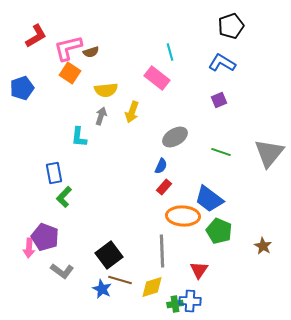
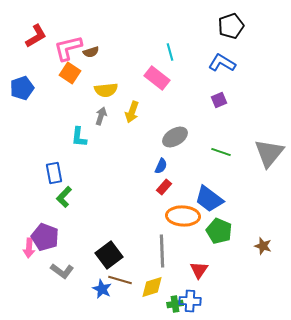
brown star: rotated 12 degrees counterclockwise
